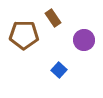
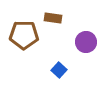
brown rectangle: rotated 48 degrees counterclockwise
purple circle: moved 2 px right, 2 px down
